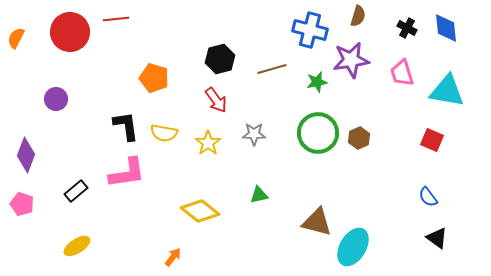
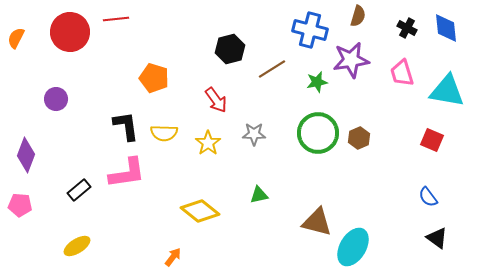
black hexagon: moved 10 px right, 10 px up
brown line: rotated 16 degrees counterclockwise
yellow semicircle: rotated 8 degrees counterclockwise
black rectangle: moved 3 px right, 1 px up
pink pentagon: moved 2 px left, 1 px down; rotated 15 degrees counterclockwise
